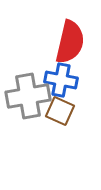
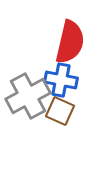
gray cross: rotated 18 degrees counterclockwise
